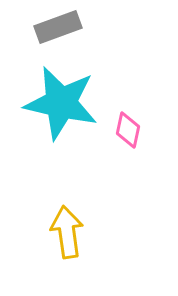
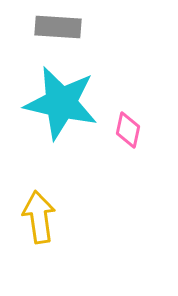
gray rectangle: rotated 24 degrees clockwise
yellow arrow: moved 28 px left, 15 px up
